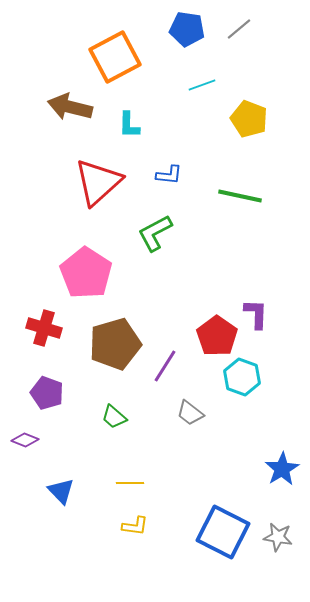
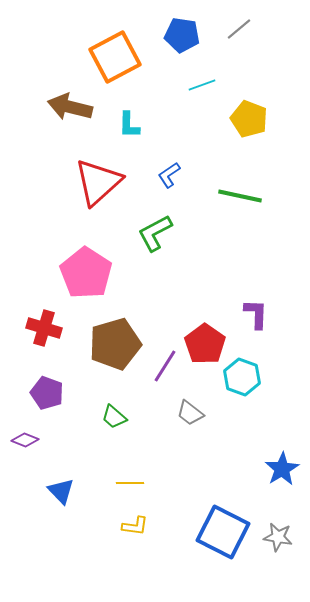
blue pentagon: moved 5 px left, 6 px down
blue L-shape: rotated 140 degrees clockwise
red pentagon: moved 12 px left, 8 px down
